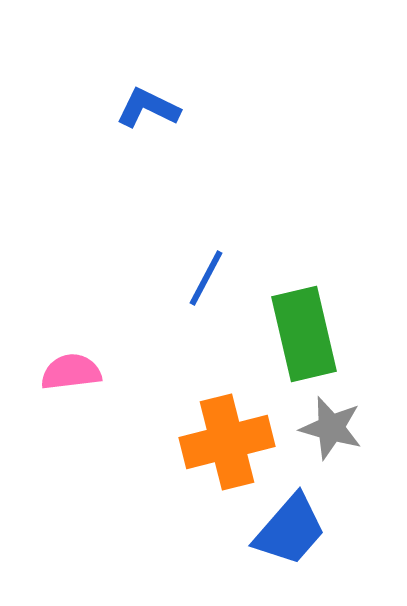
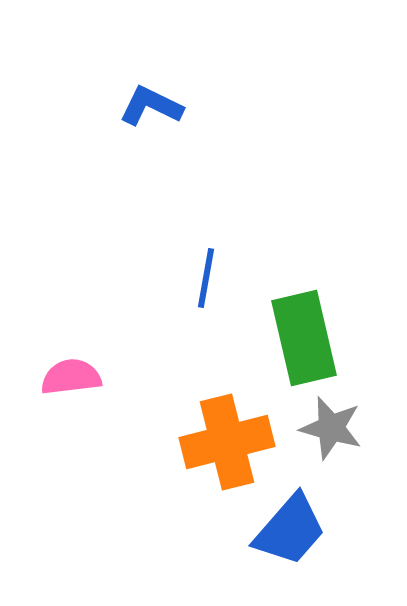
blue L-shape: moved 3 px right, 2 px up
blue line: rotated 18 degrees counterclockwise
green rectangle: moved 4 px down
pink semicircle: moved 5 px down
